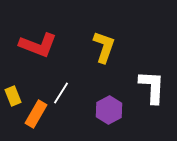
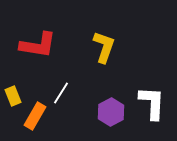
red L-shape: rotated 12 degrees counterclockwise
white L-shape: moved 16 px down
purple hexagon: moved 2 px right, 2 px down
orange rectangle: moved 1 px left, 2 px down
